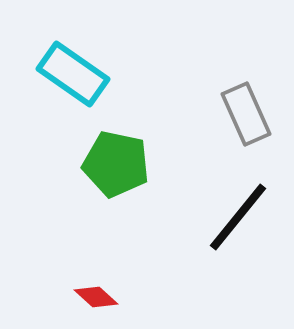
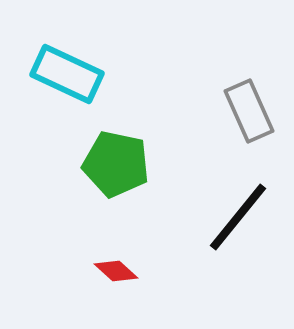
cyan rectangle: moved 6 px left; rotated 10 degrees counterclockwise
gray rectangle: moved 3 px right, 3 px up
red diamond: moved 20 px right, 26 px up
